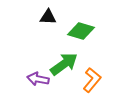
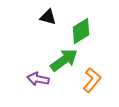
black triangle: rotated 12 degrees clockwise
green diamond: rotated 48 degrees counterclockwise
green arrow: moved 4 px up
